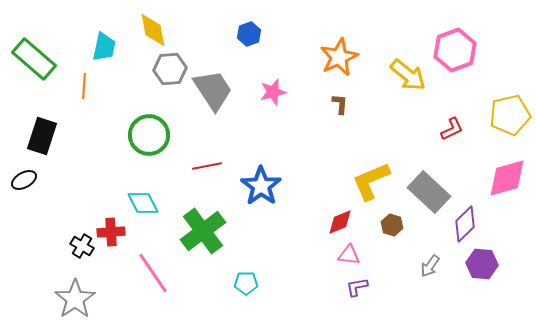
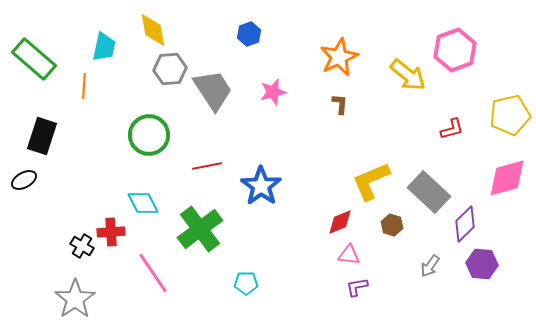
red L-shape: rotated 10 degrees clockwise
green cross: moved 3 px left, 2 px up
